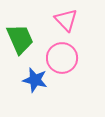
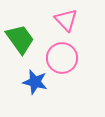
green trapezoid: rotated 12 degrees counterclockwise
blue star: moved 2 px down
